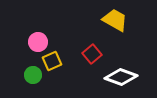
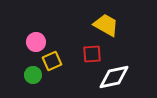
yellow trapezoid: moved 9 px left, 5 px down
pink circle: moved 2 px left
red square: rotated 36 degrees clockwise
white diamond: moved 7 px left; rotated 32 degrees counterclockwise
